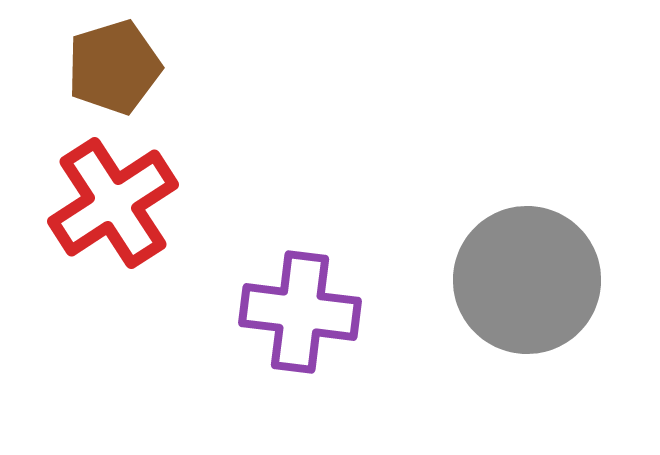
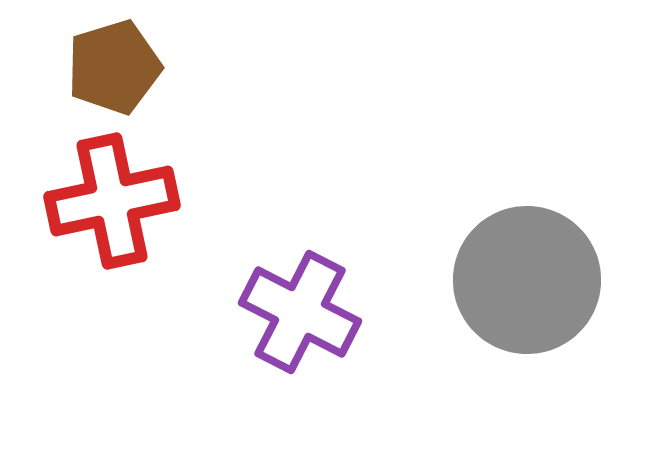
red cross: moved 1 px left, 2 px up; rotated 21 degrees clockwise
purple cross: rotated 20 degrees clockwise
